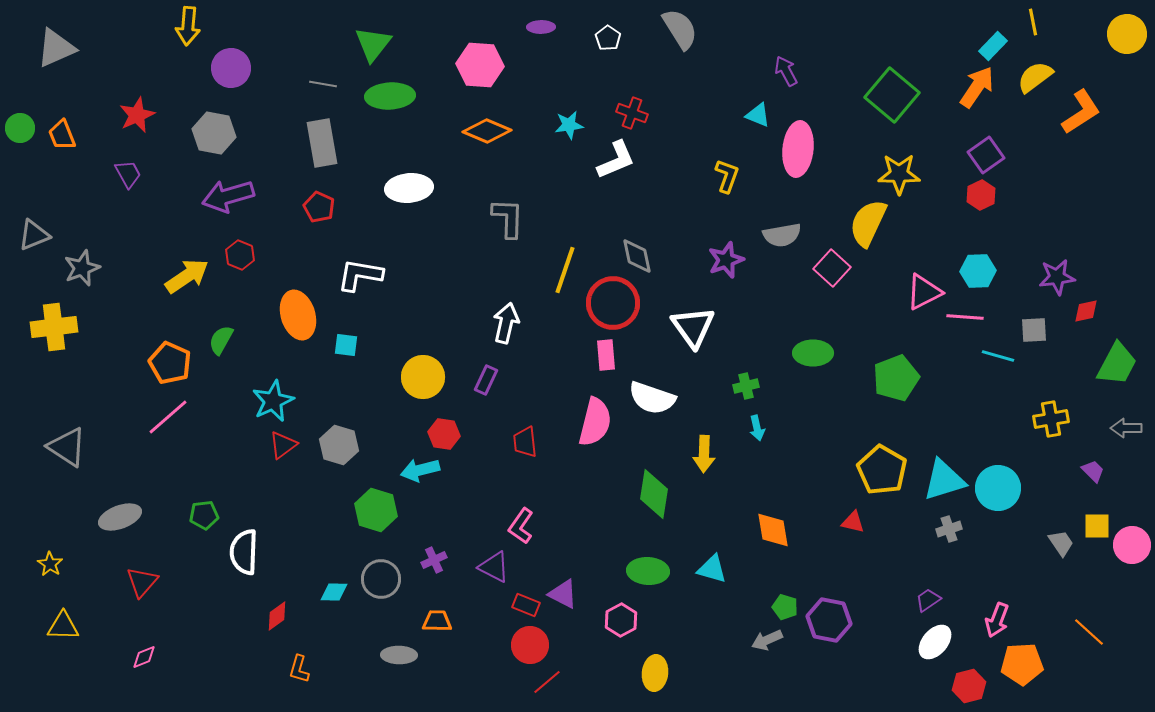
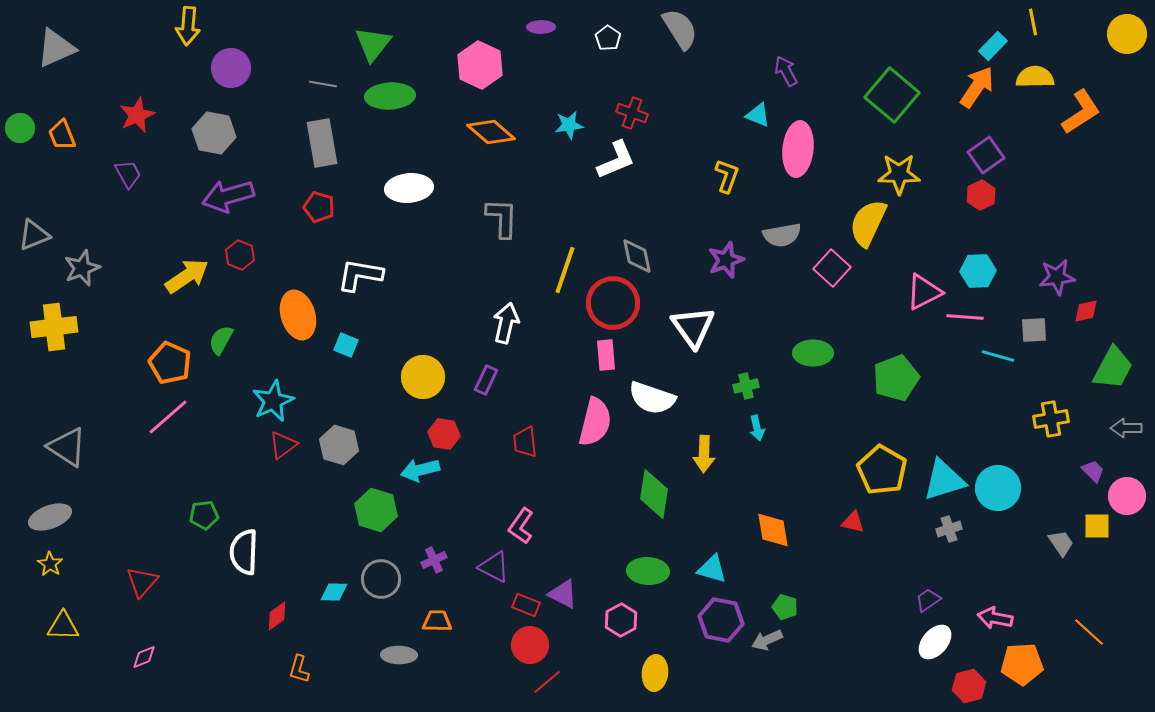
pink hexagon at (480, 65): rotated 21 degrees clockwise
yellow semicircle at (1035, 77): rotated 36 degrees clockwise
orange diamond at (487, 131): moved 4 px right, 1 px down; rotated 18 degrees clockwise
red pentagon at (319, 207): rotated 8 degrees counterclockwise
gray L-shape at (508, 218): moved 6 px left
cyan square at (346, 345): rotated 15 degrees clockwise
green trapezoid at (1117, 364): moved 4 px left, 4 px down
gray ellipse at (120, 517): moved 70 px left
pink circle at (1132, 545): moved 5 px left, 49 px up
purple hexagon at (829, 620): moved 108 px left
pink arrow at (997, 620): moved 2 px left, 2 px up; rotated 80 degrees clockwise
